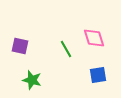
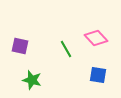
pink diamond: moved 2 px right; rotated 25 degrees counterclockwise
blue square: rotated 18 degrees clockwise
